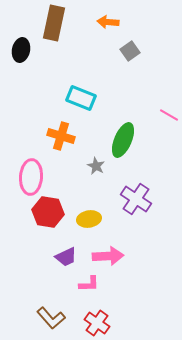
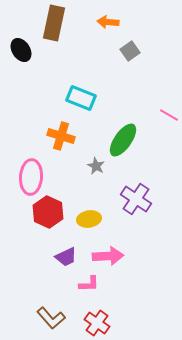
black ellipse: rotated 45 degrees counterclockwise
green ellipse: rotated 12 degrees clockwise
red hexagon: rotated 16 degrees clockwise
